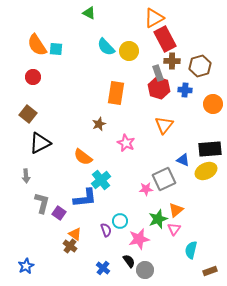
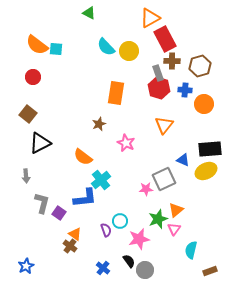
orange triangle at (154, 18): moved 4 px left
orange semicircle at (37, 45): rotated 20 degrees counterclockwise
orange circle at (213, 104): moved 9 px left
